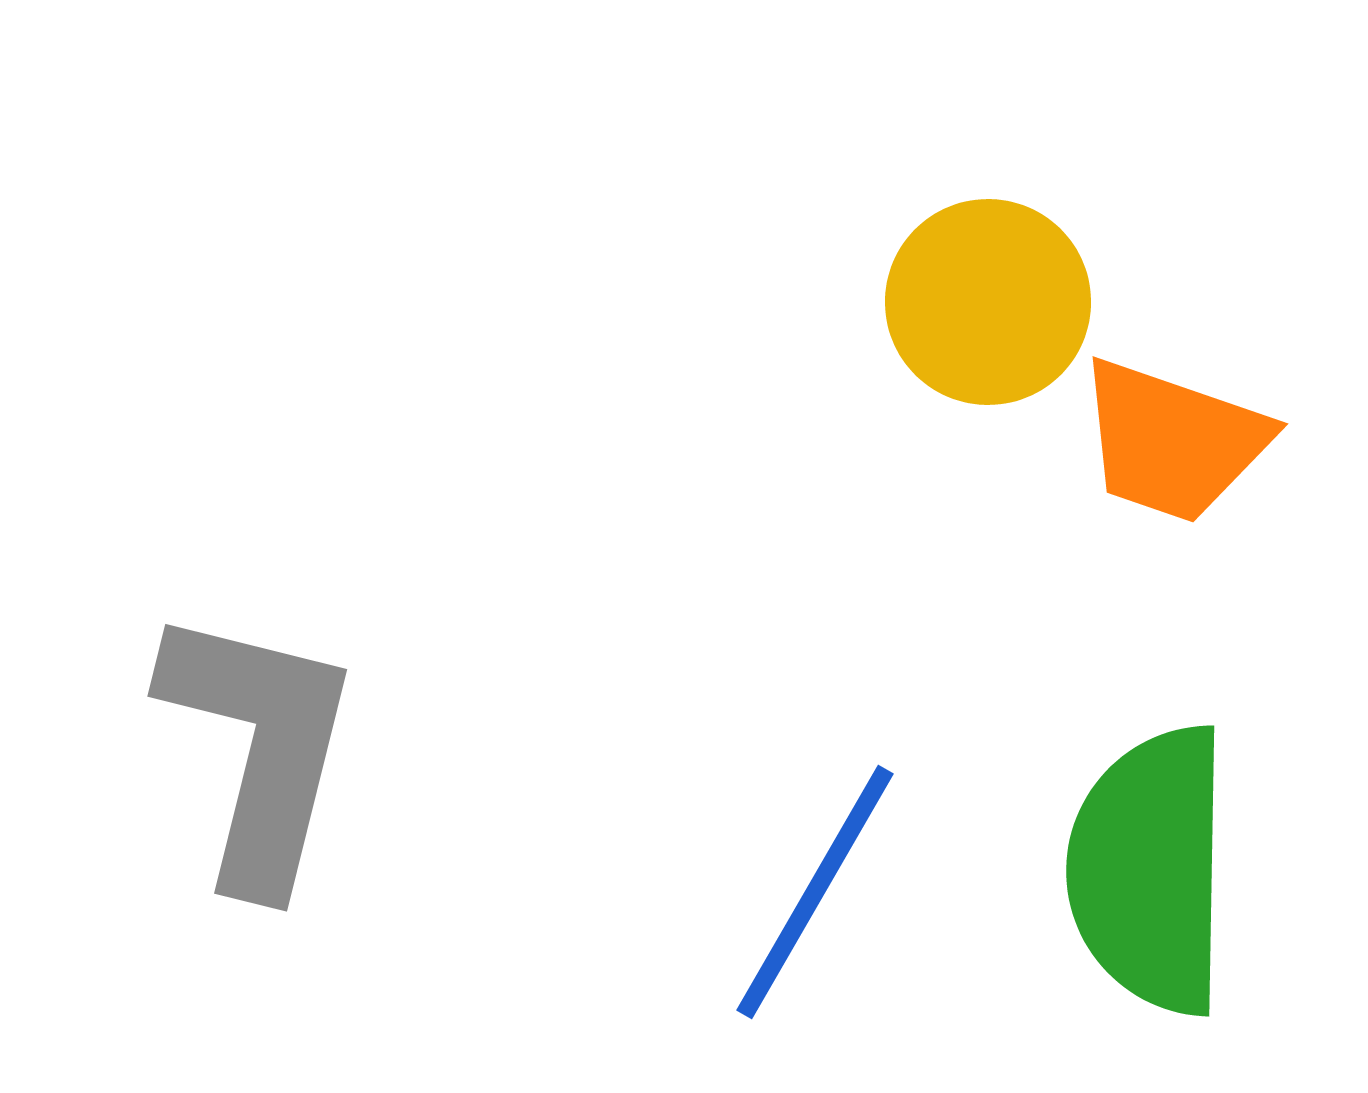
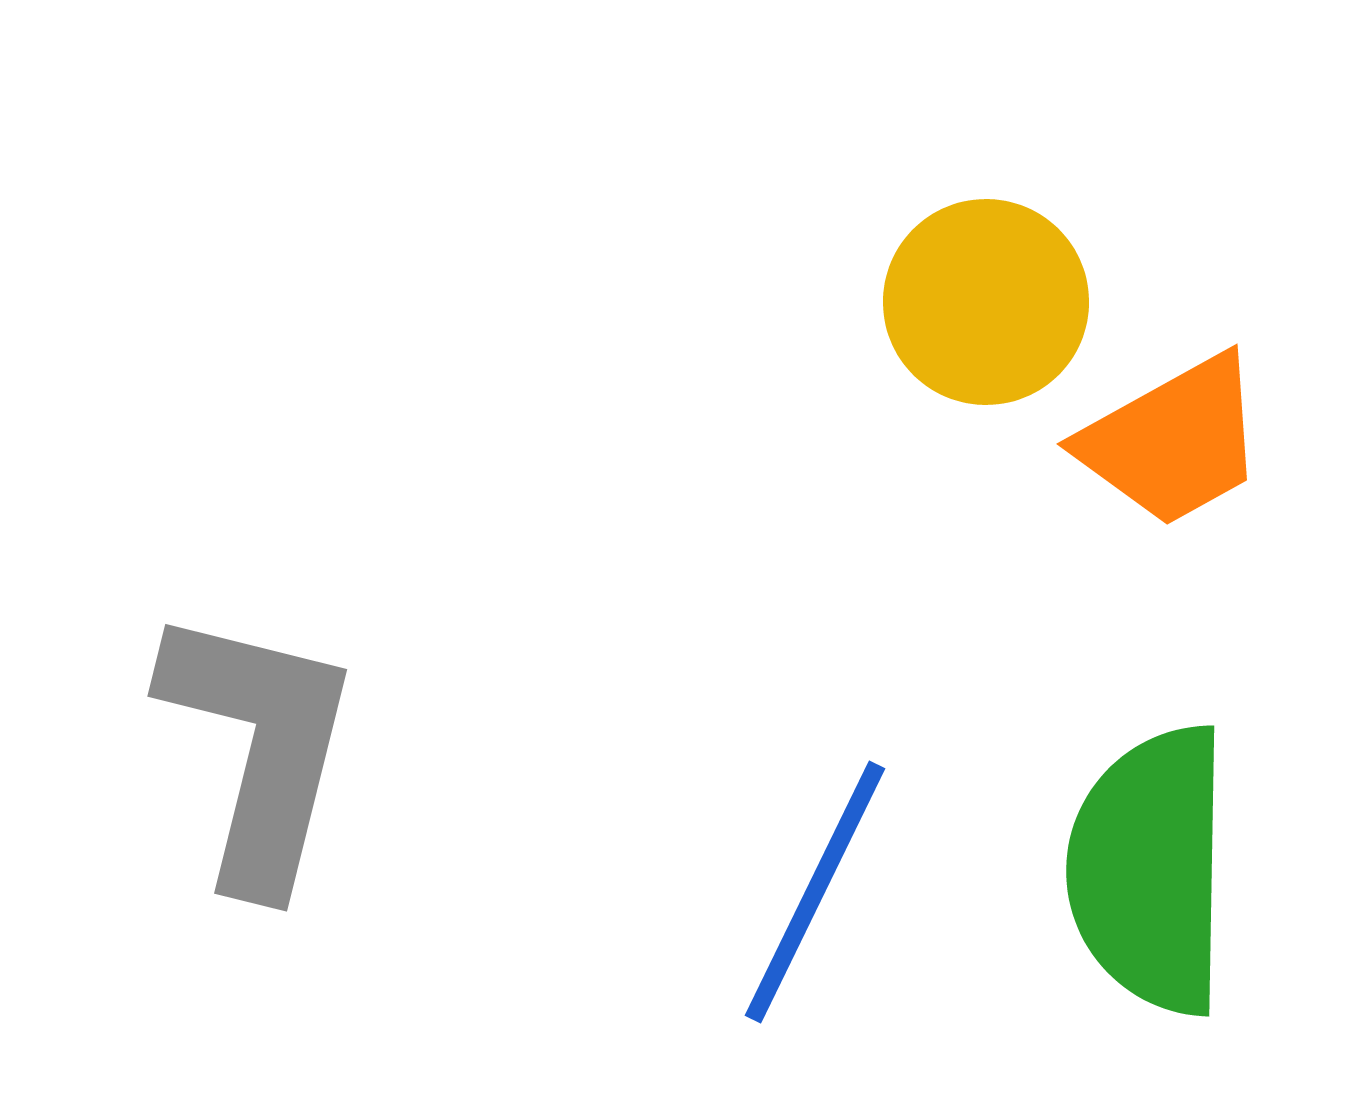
yellow circle: moved 2 px left
orange trapezoid: rotated 48 degrees counterclockwise
blue line: rotated 4 degrees counterclockwise
